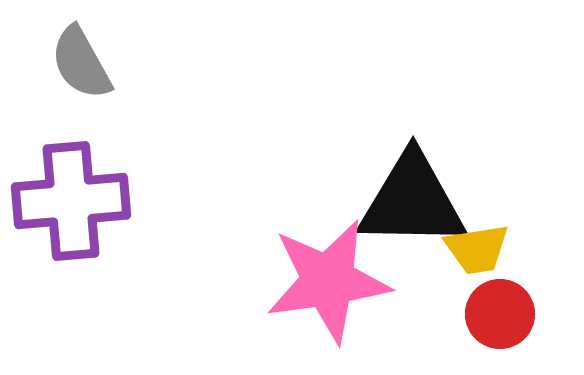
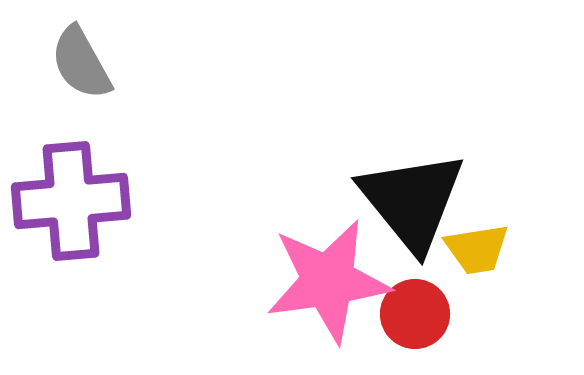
black triangle: rotated 50 degrees clockwise
red circle: moved 85 px left
